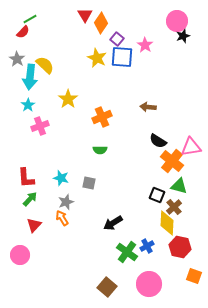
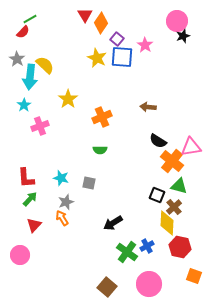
cyan star at (28, 105): moved 4 px left
